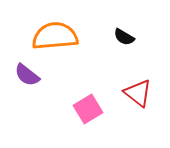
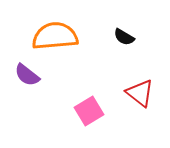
red triangle: moved 2 px right
pink square: moved 1 px right, 2 px down
